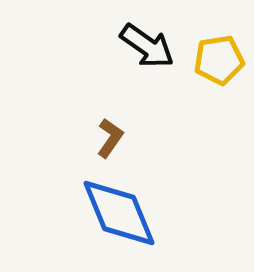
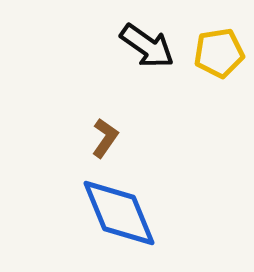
yellow pentagon: moved 7 px up
brown L-shape: moved 5 px left
